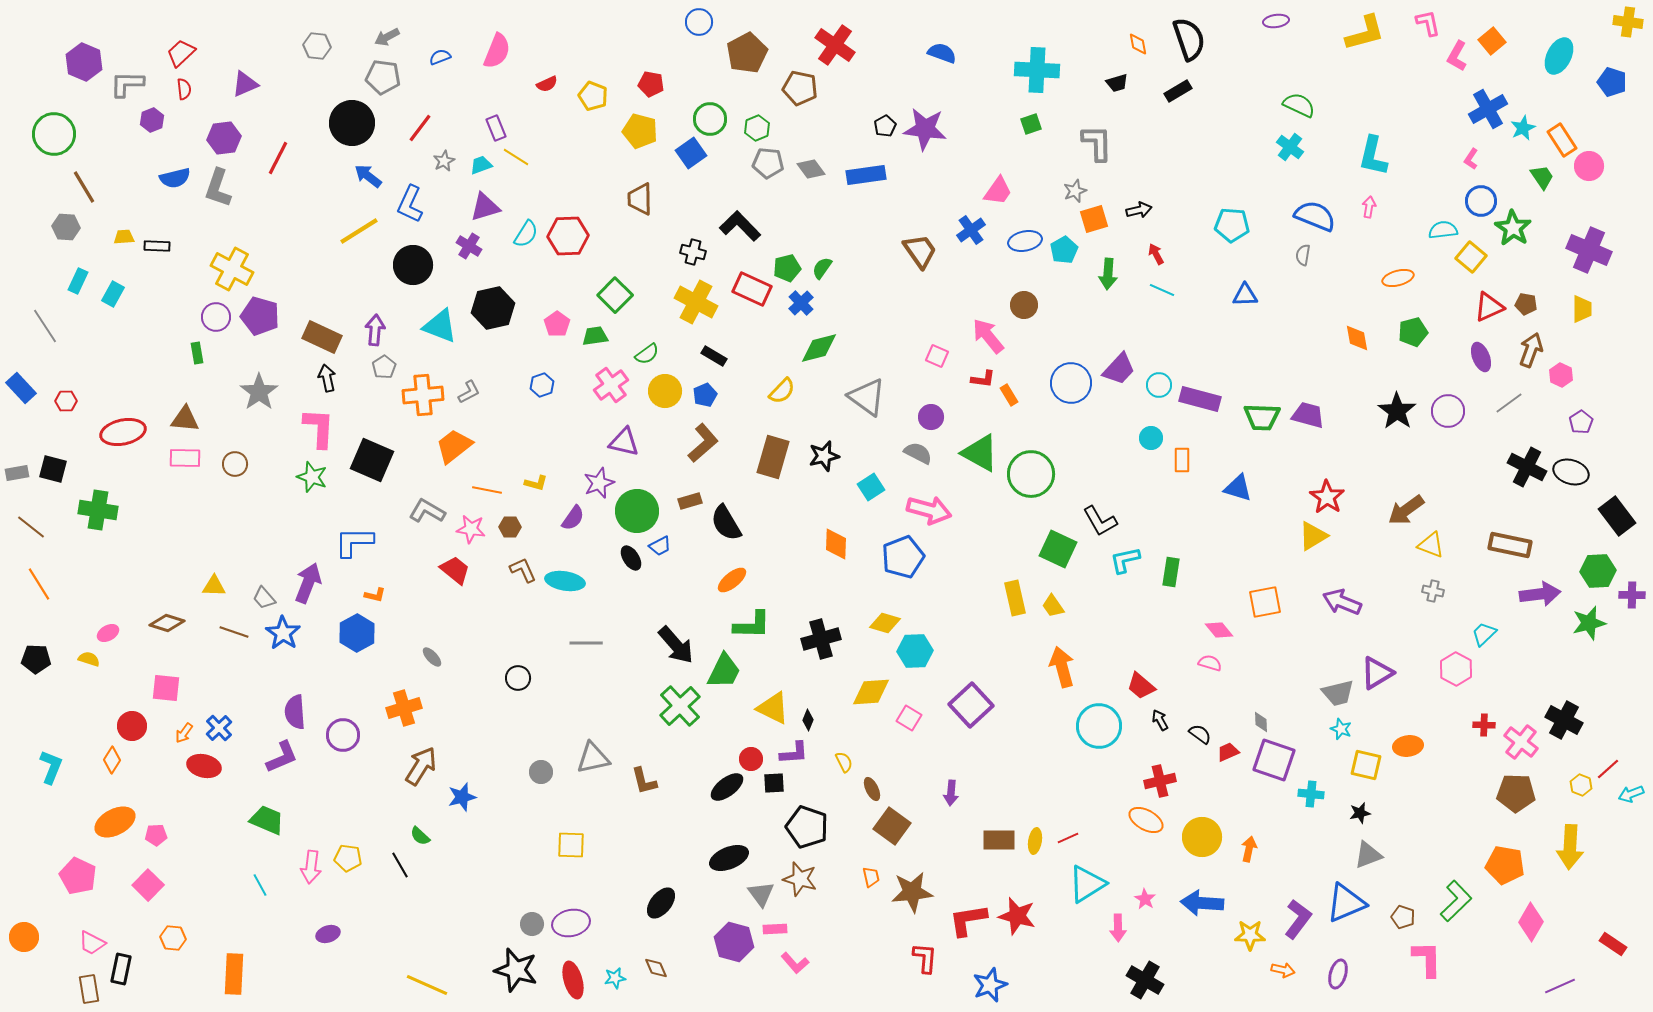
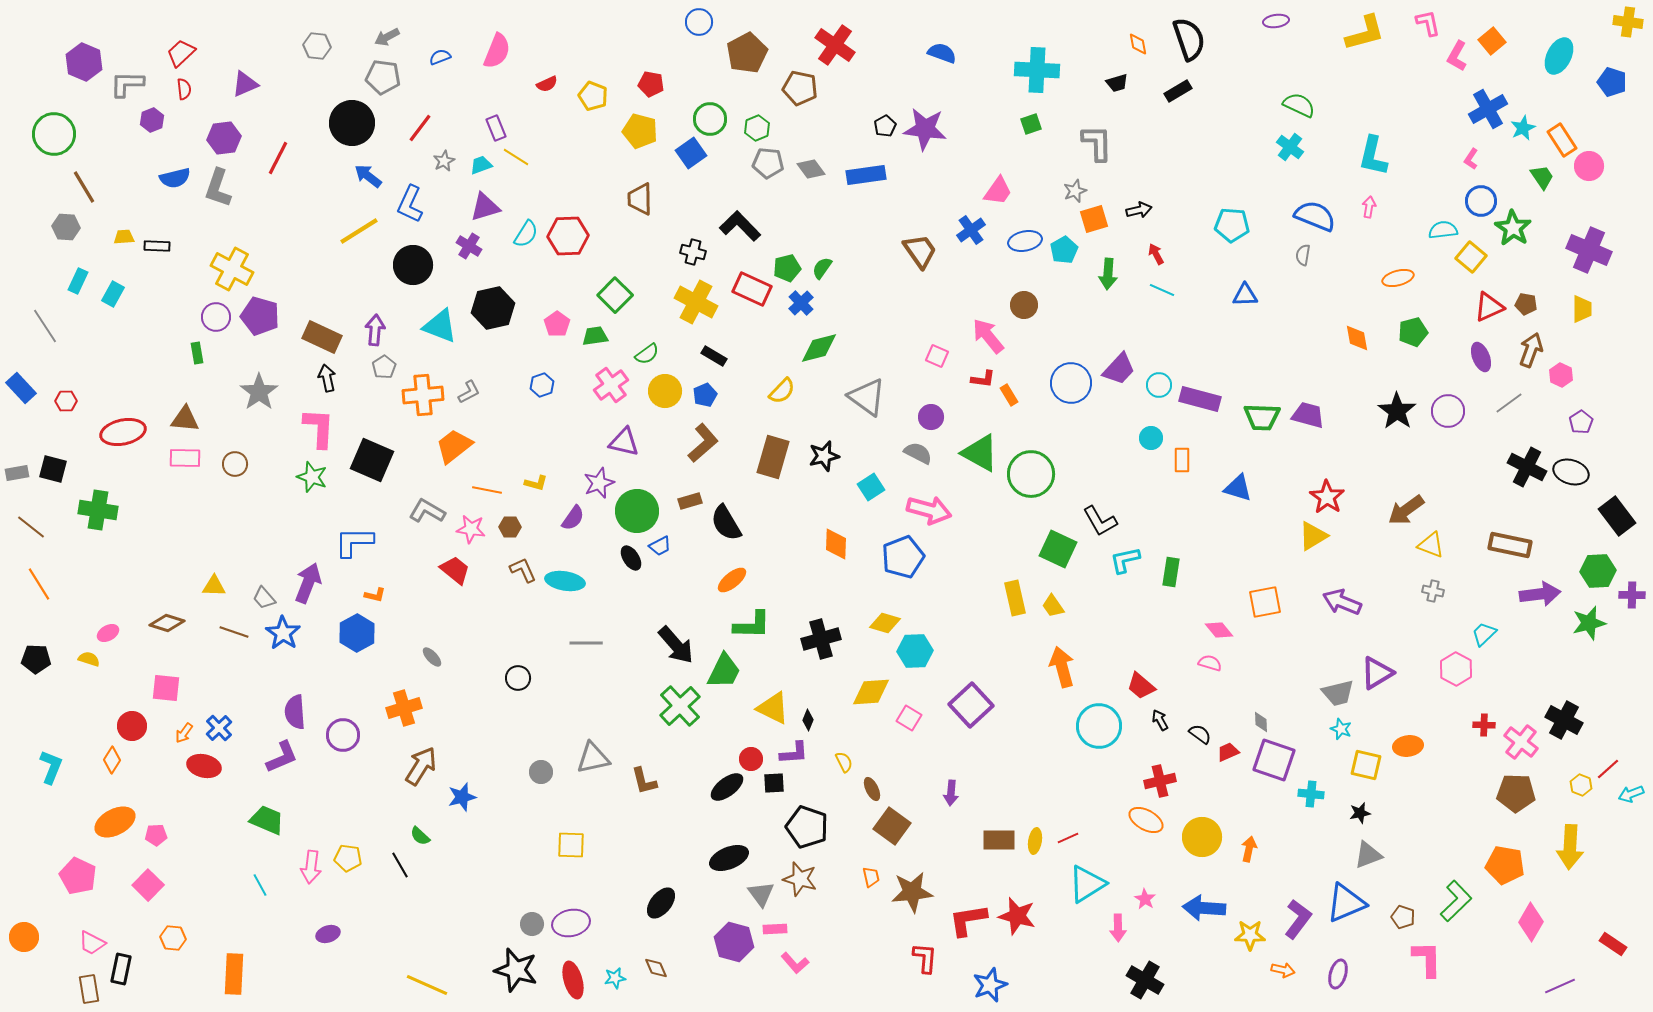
blue arrow at (1202, 903): moved 2 px right, 5 px down
